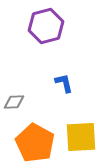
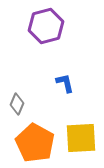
blue L-shape: moved 1 px right
gray diamond: moved 3 px right, 2 px down; rotated 65 degrees counterclockwise
yellow square: moved 1 px down
